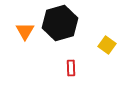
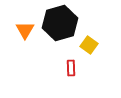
orange triangle: moved 1 px up
yellow square: moved 18 px left
